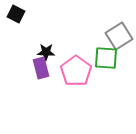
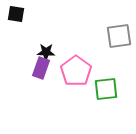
black square: rotated 18 degrees counterclockwise
gray square: rotated 24 degrees clockwise
green square: moved 31 px down; rotated 10 degrees counterclockwise
purple rectangle: rotated 35 degrees clockwise
